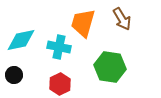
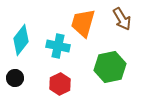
cyan diamond: rotated 40 degrees counterclockwise
cyan cross: moved 1 px left, 1 px up
green hexagon: rotated 20 degrees counterclockwise
black circle: moved 1 px right, 3 px down
